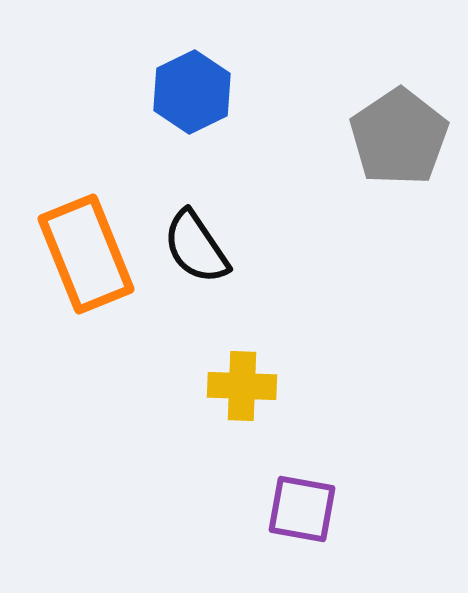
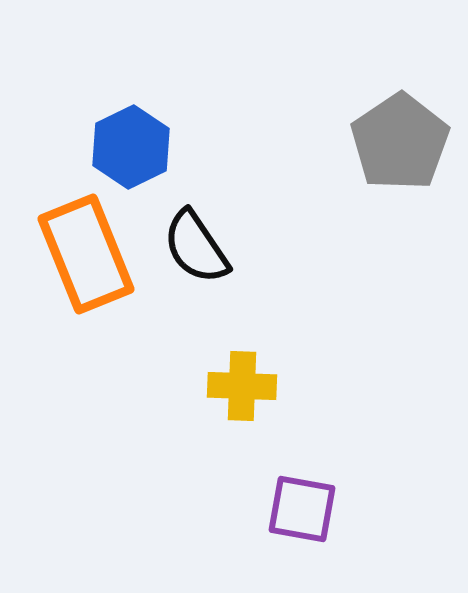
blue hexagon: moved 61 px left, 55 px down
gray pentagon: moved 1 px right, 5 px down
